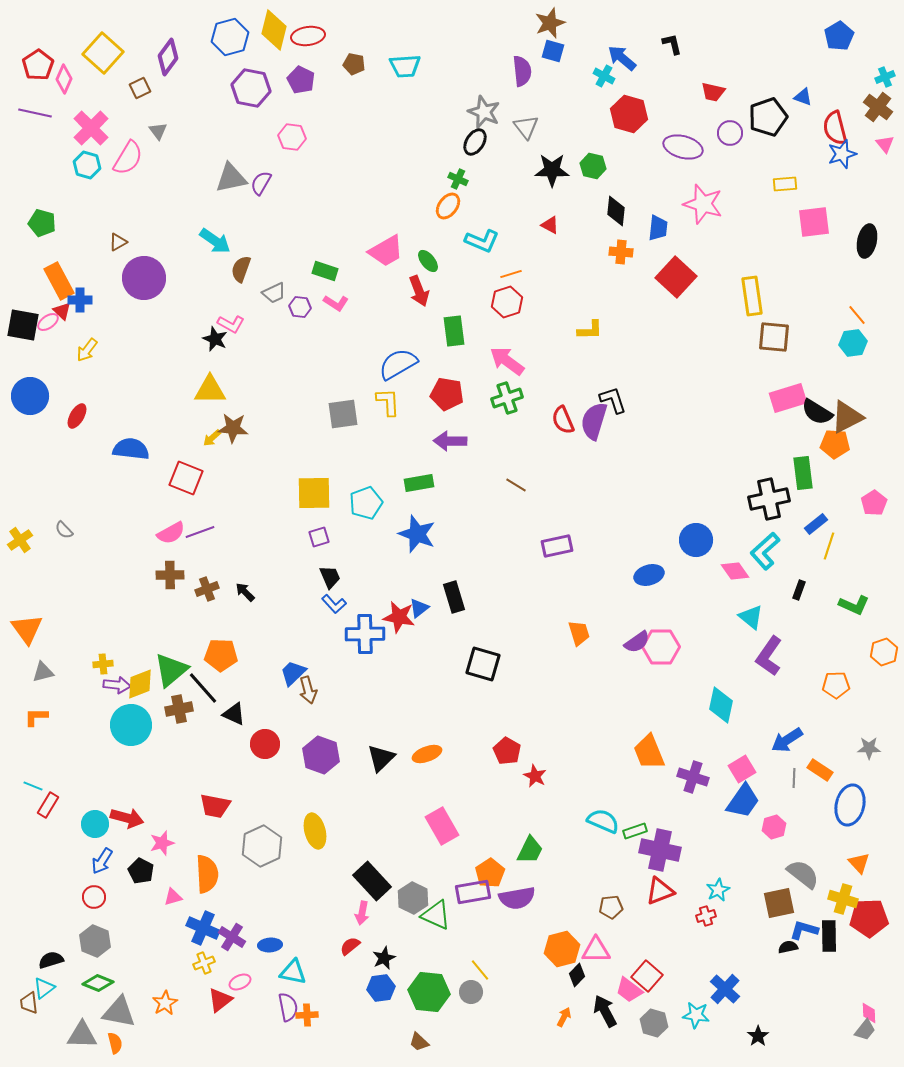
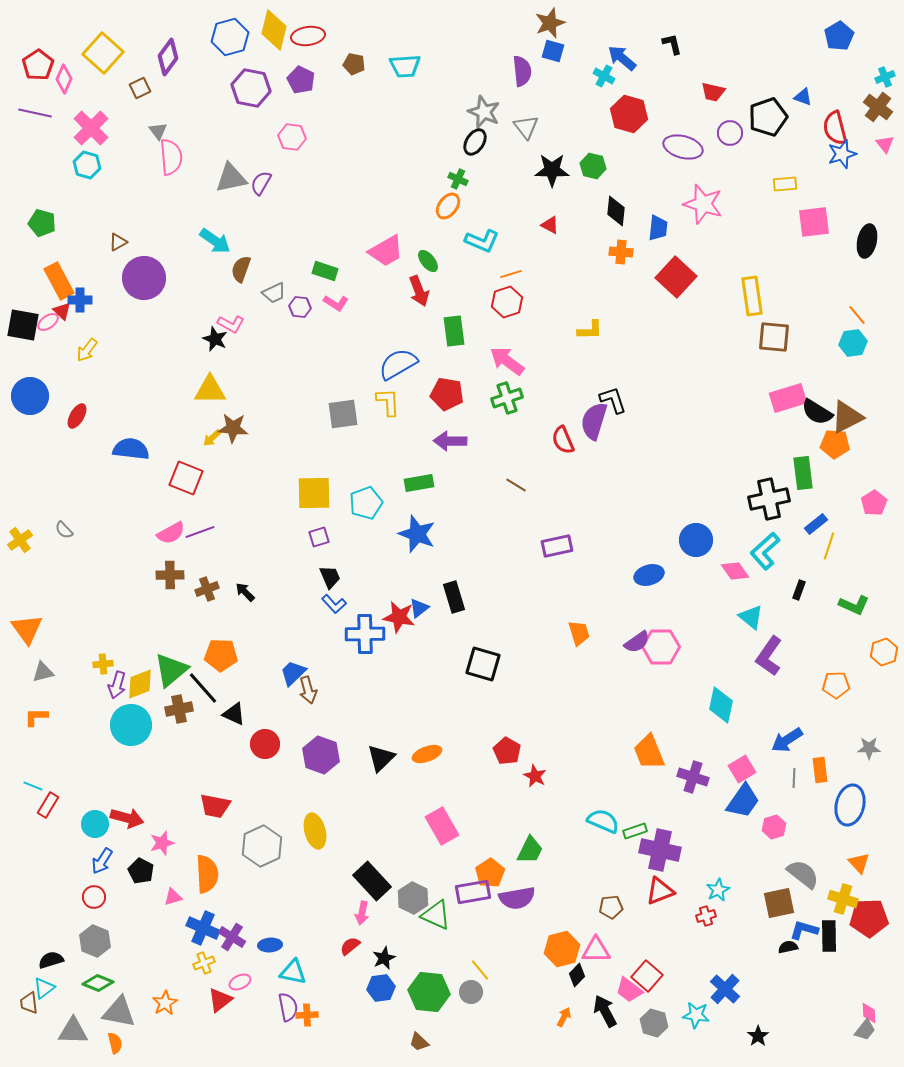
pink semicircle at (128, 158): moved 43 px right, 1 px up; rotated 36 degrees counterclockwise
red semicircle at (563, 420): moved 20 px down
purple arrow at (117, 685): rotated 100 degrees clockwise
orange rectangle at (820, 770): rotated 50 degrees clockwise
gray triangle at (82, 1035): moved 9 px left, 4 px up
